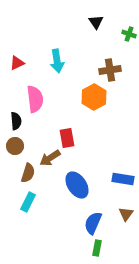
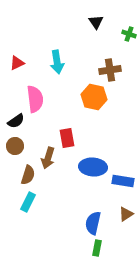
cyan arrow: moved 1 px down
orange hexagon: rotated 20 degrees counterclockwise
black semicircle: rotated 60 degrees clockwise
brown arrow: moved 2 px left; rotated 40 degrees counterclockwise
brown semicircle: moved 2 px down
blue rectangle: moved 2 px down
blue ellipse: moved 16 px right, 18 px up; rotated 52 degrees counterclockwise
brown triangle: rotated 21 degrees clockwise
blue semicircle: rotated 10 degrees counterclockwise
